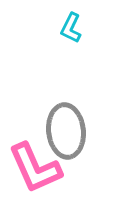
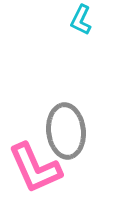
cyan L-shape: moved 10 px right, 8 px up
